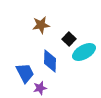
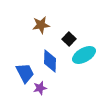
cyan ellipse: moved 3 px down
